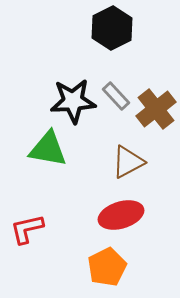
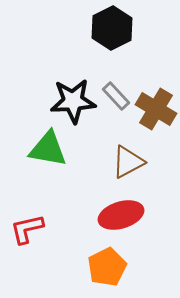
brown cross: rotated 21 degrees counterclockwise
